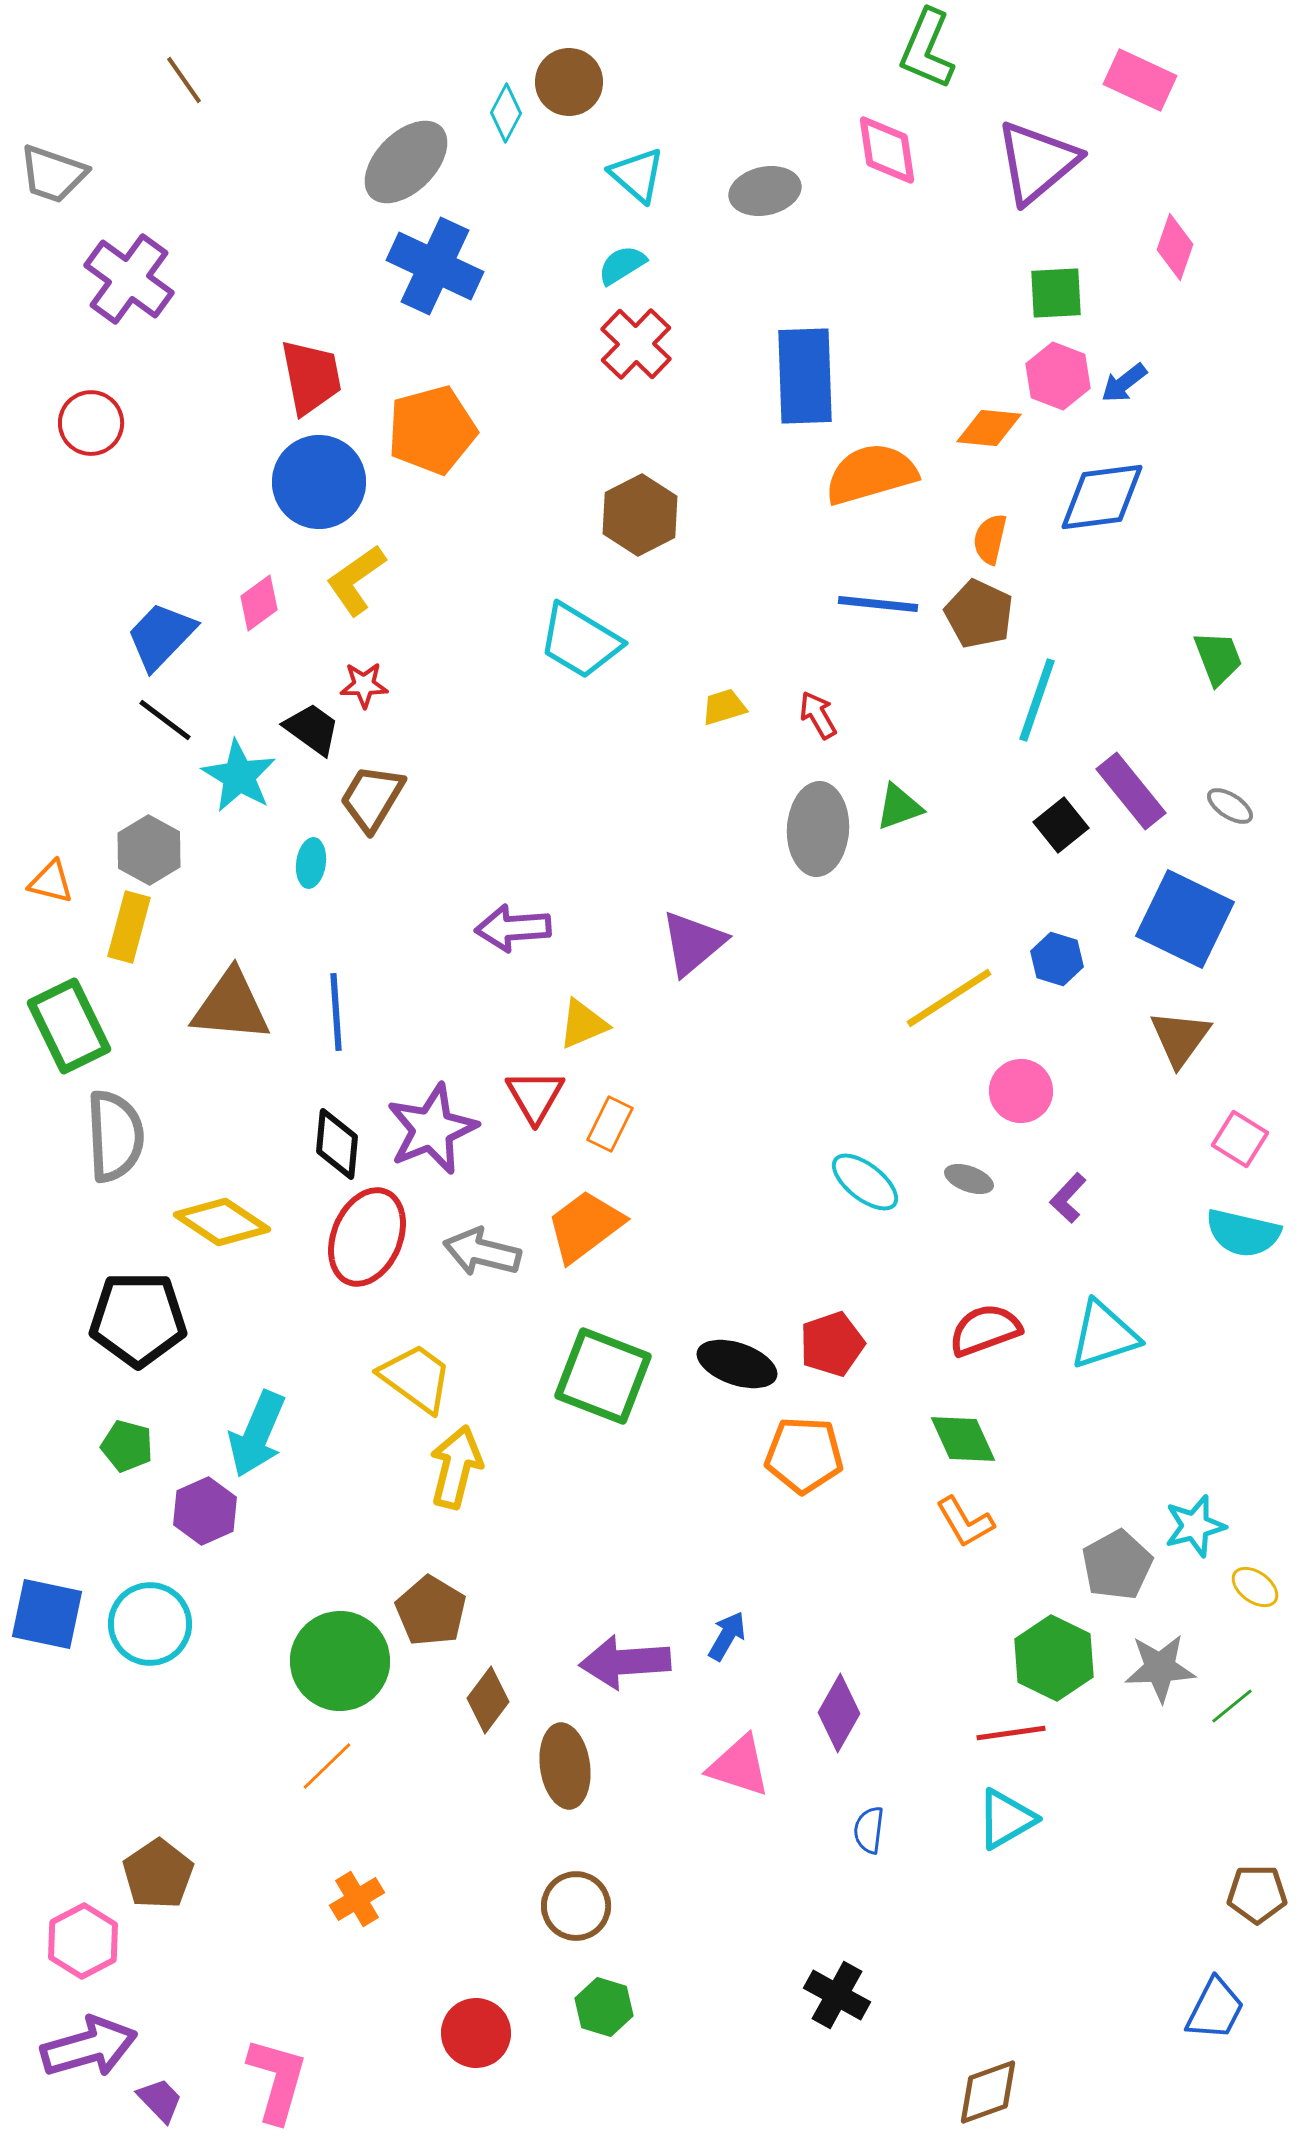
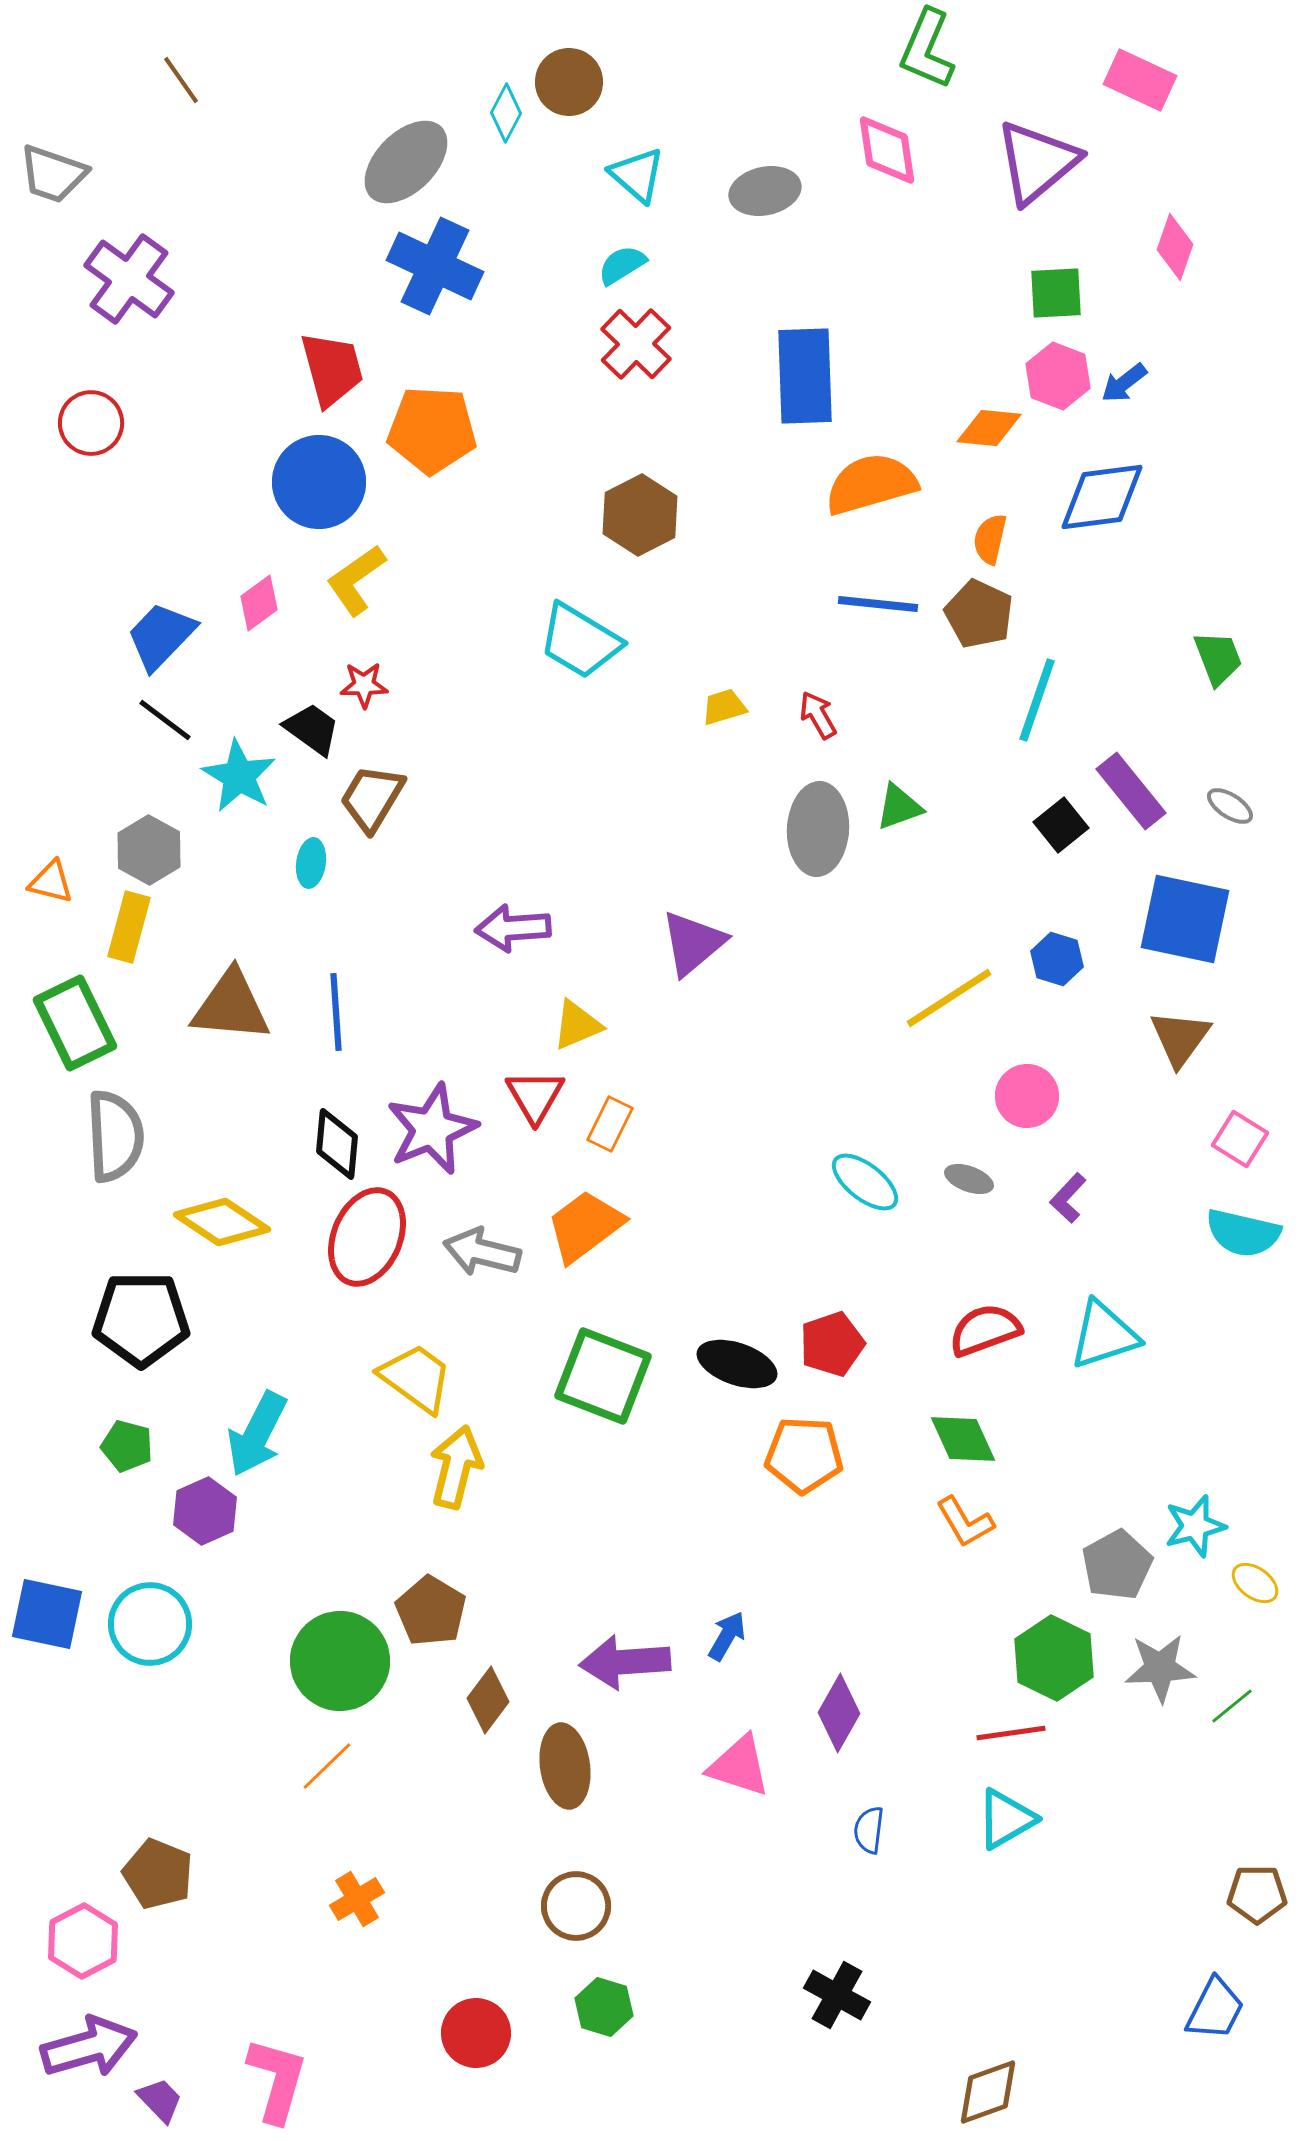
brown line at (184, 80): moved 3 px left
red trapezoid at (311, 377): moved 21 px right, 8 px up; rotated 4 degrees counterclockwise
orange pentagon at (432, 430): rotated 18 degrees clockwise
orange semicircle at (871, 474): moved 10 px down
blue square at (1185, 919): rotated 14 degrees counterclockwise
yellow triangle at (583, 1024): moved 6 px left, 1 px down
green rectangle at (69, 1026): moved 6 px right, 3 px up
pink circle at (1021, 1091): moved 6 px right, 5 px down
black pentagon at (138, 1319): moved 3 px right
cyan arrow at (257, 1434): rotated 4 degrees clockwise
yellow ellipse at (1255, 1587): moved 4 px up
brown pentagon at (158, 1874): rotated 16 degrees counterclockwise
